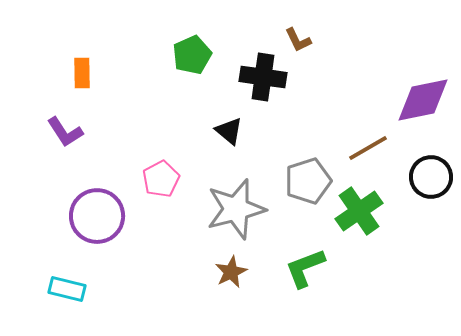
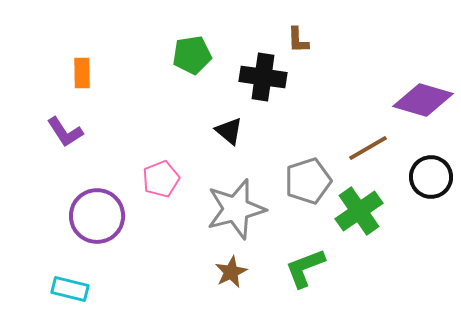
brown L-shape: rotated 24 degrees clockwise
green pentagon: rotated 15 degrees clockwise
purple diamond: rotated 28 degrees clockwise
pink pentagon: rotated 6 degrees clockwise
cyan rectangle: moved 3 px right
